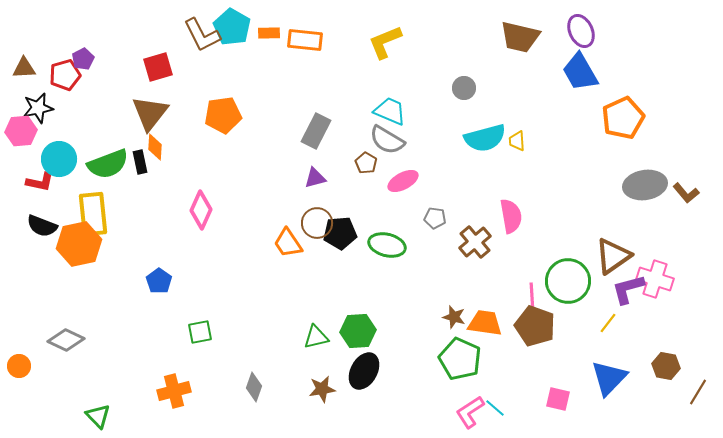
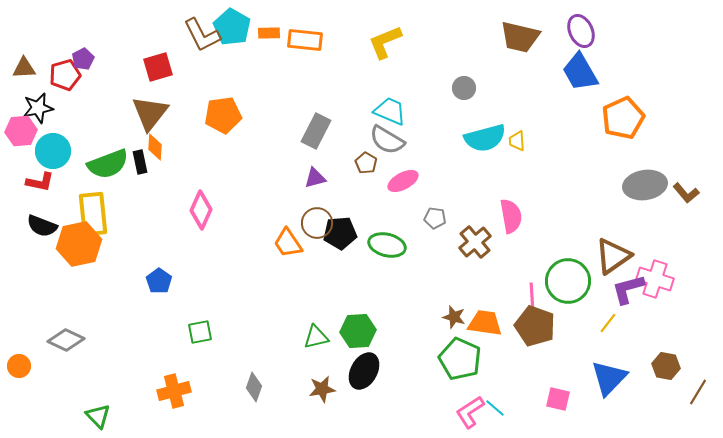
cyan circle at (59, 159): moved 6 px left, 8 px up
